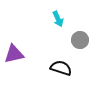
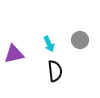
cyan arrow: moved 9 px left, 25 px down
black semicircle: moved 6 px left, 3 px down; rotated 65 degrees clockwise
